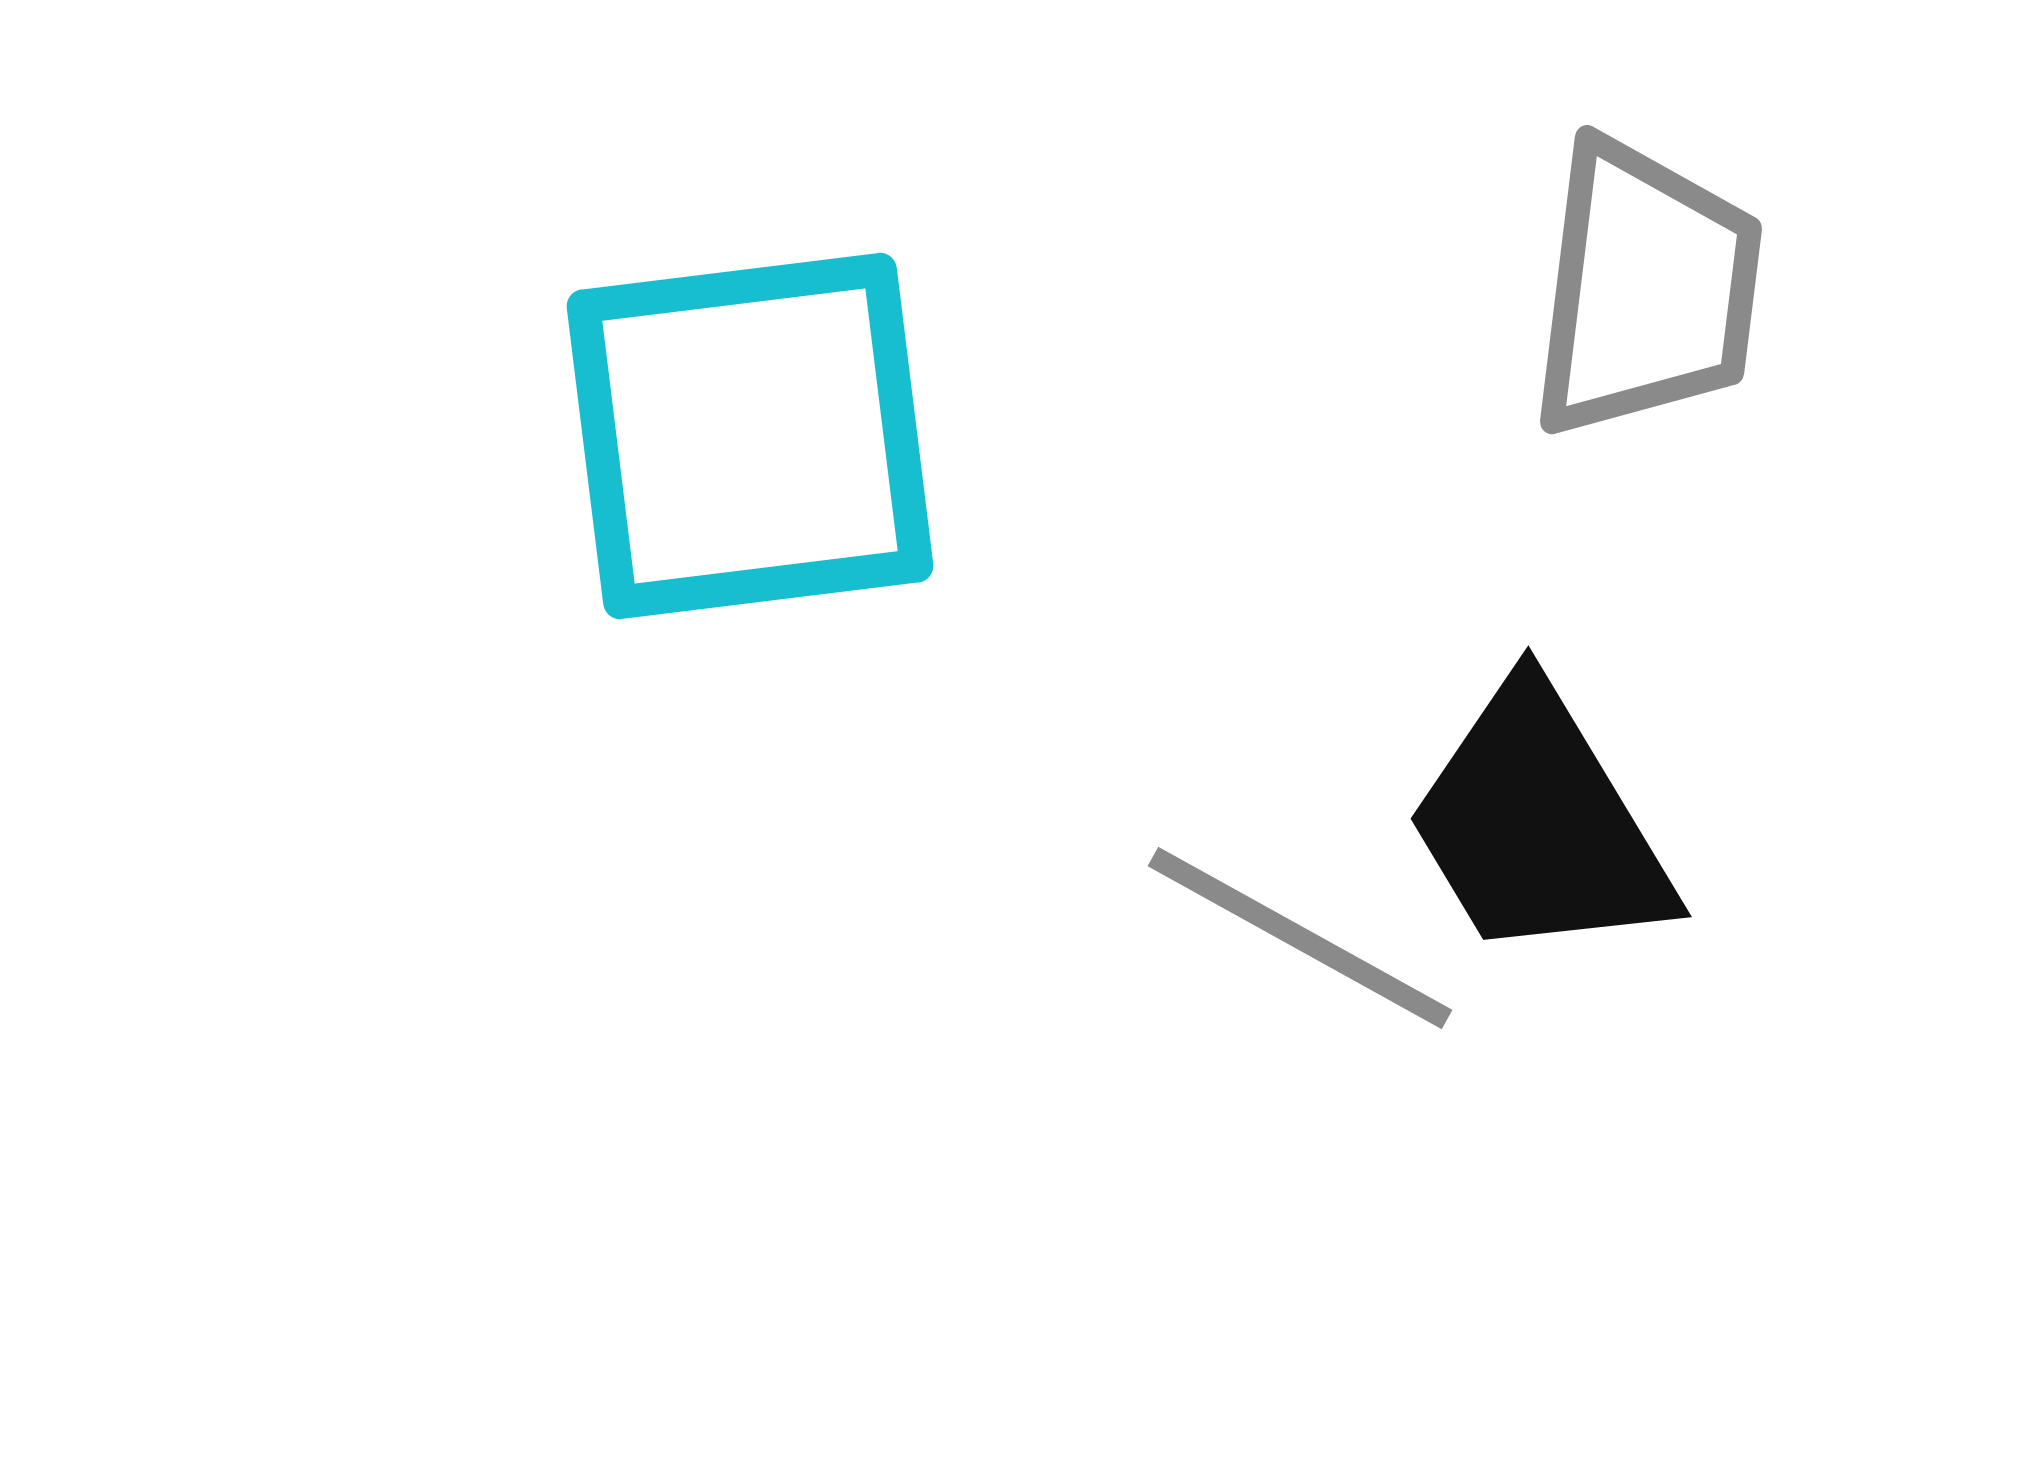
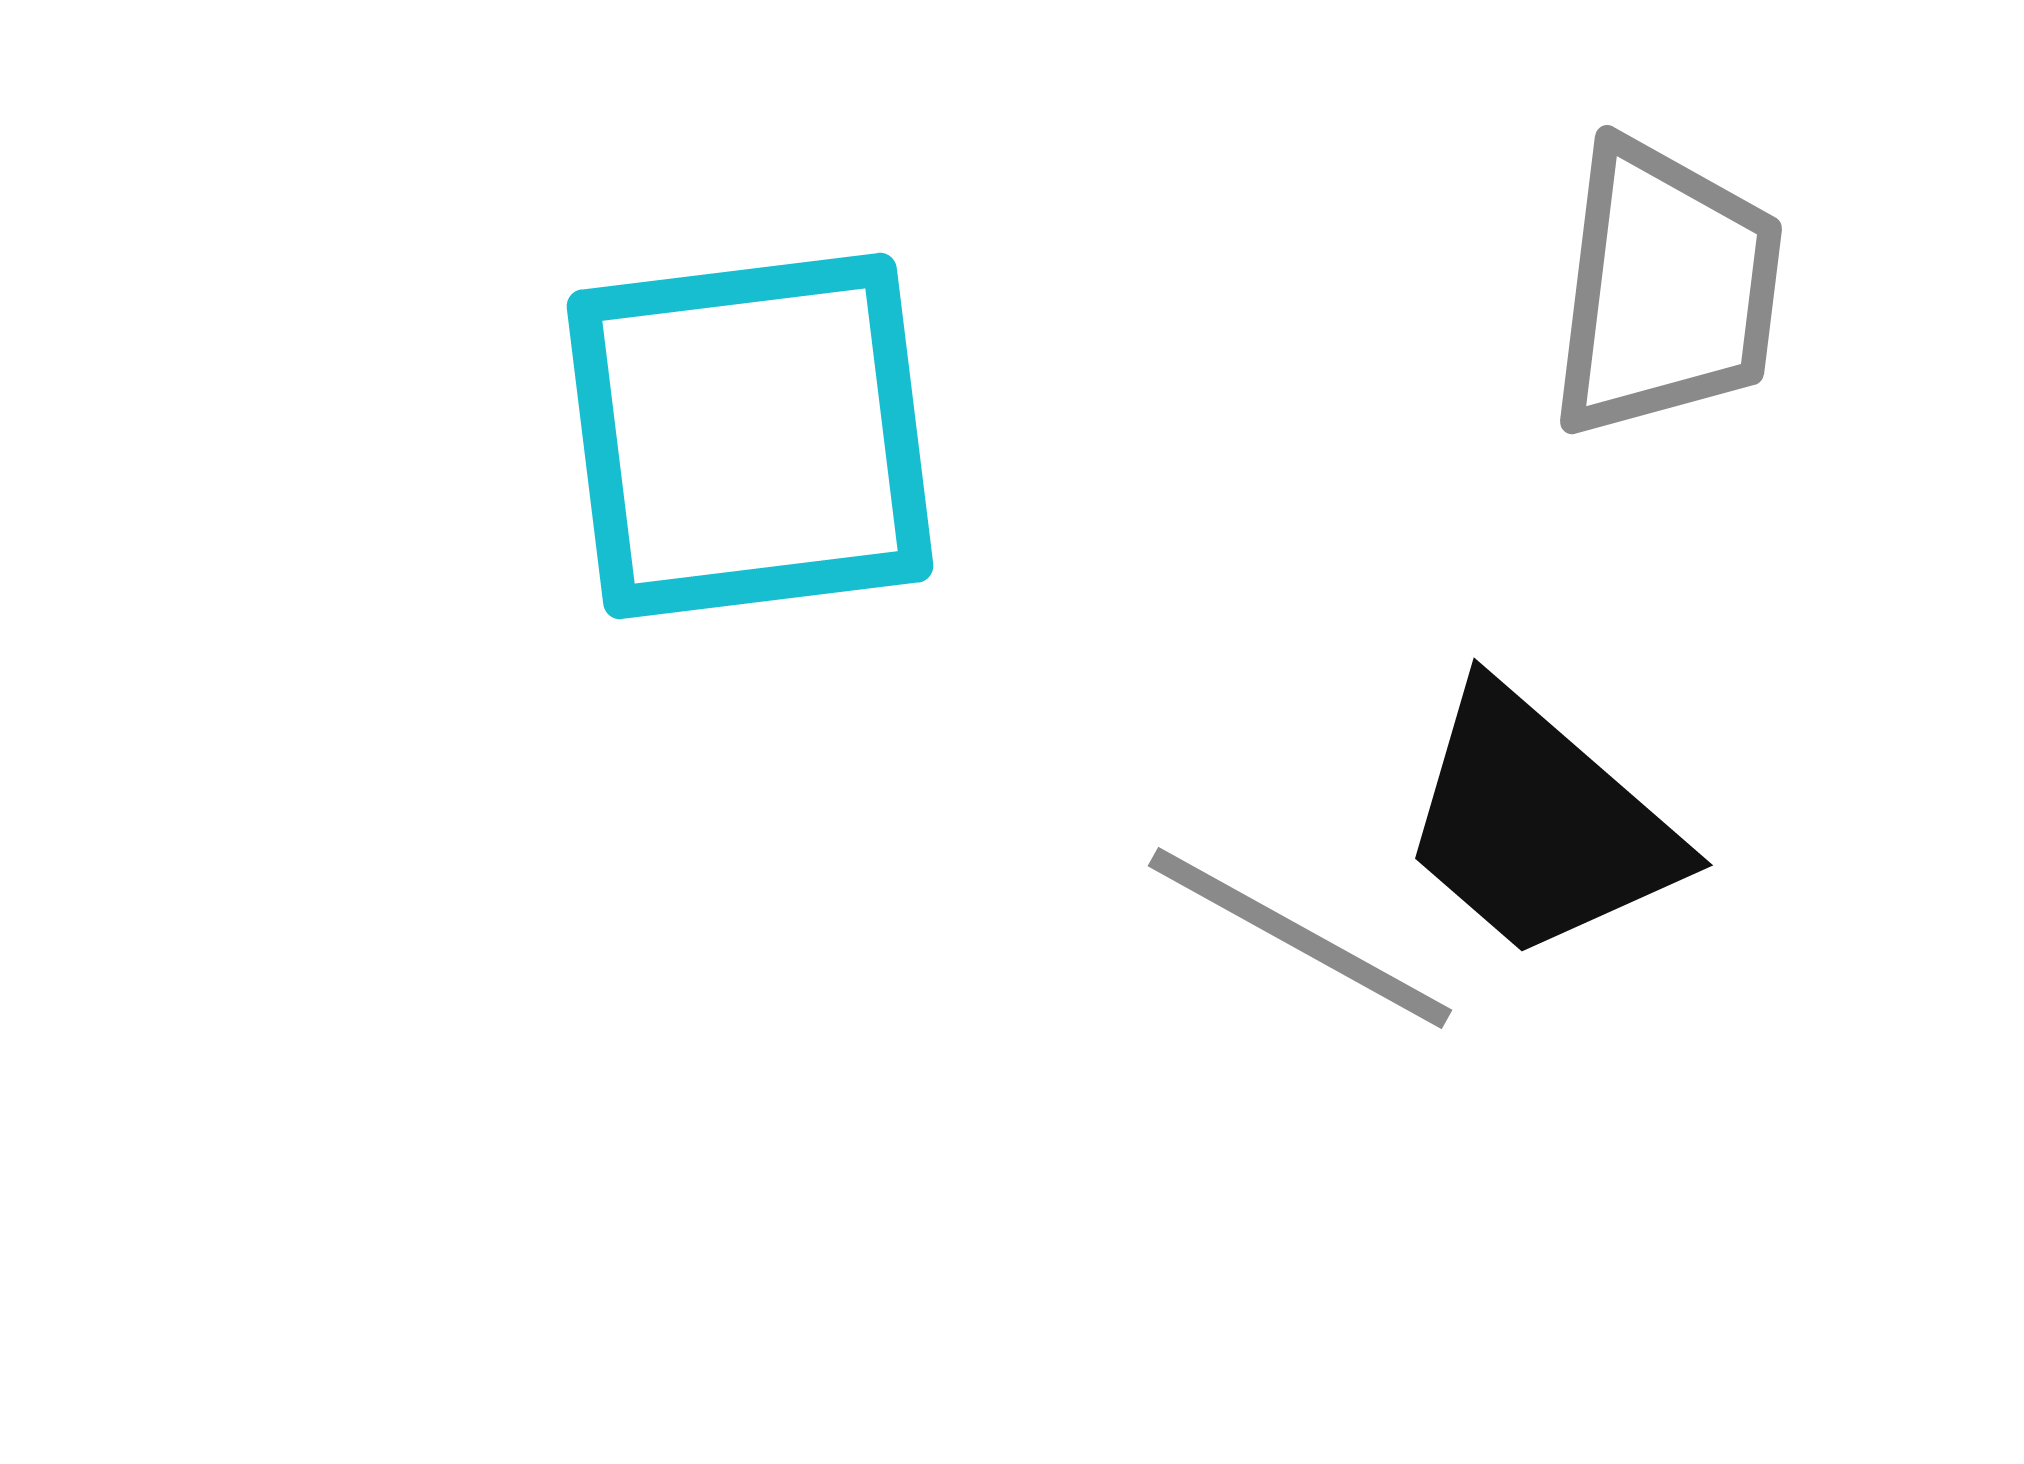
gray trapezoid: moved 20 px right
black trapezoid: rotated 18 degrees counterclockwise
